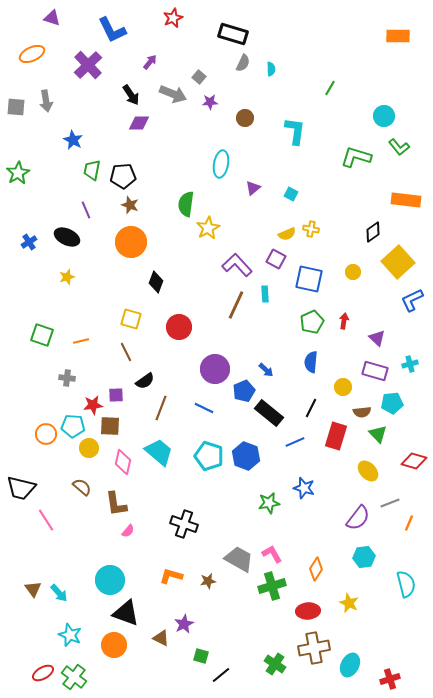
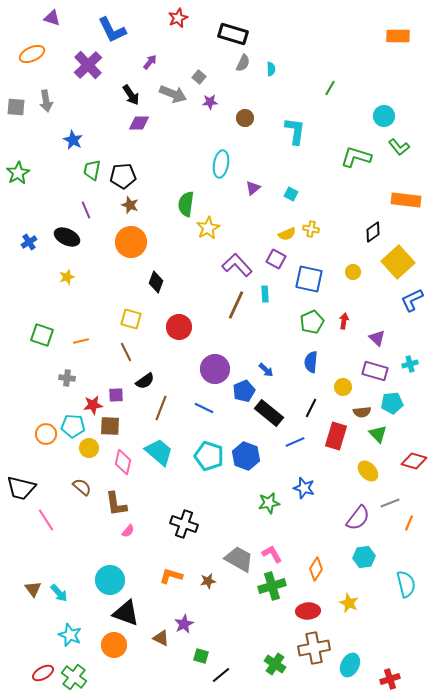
red star at (173, 18): moved 5 px right
